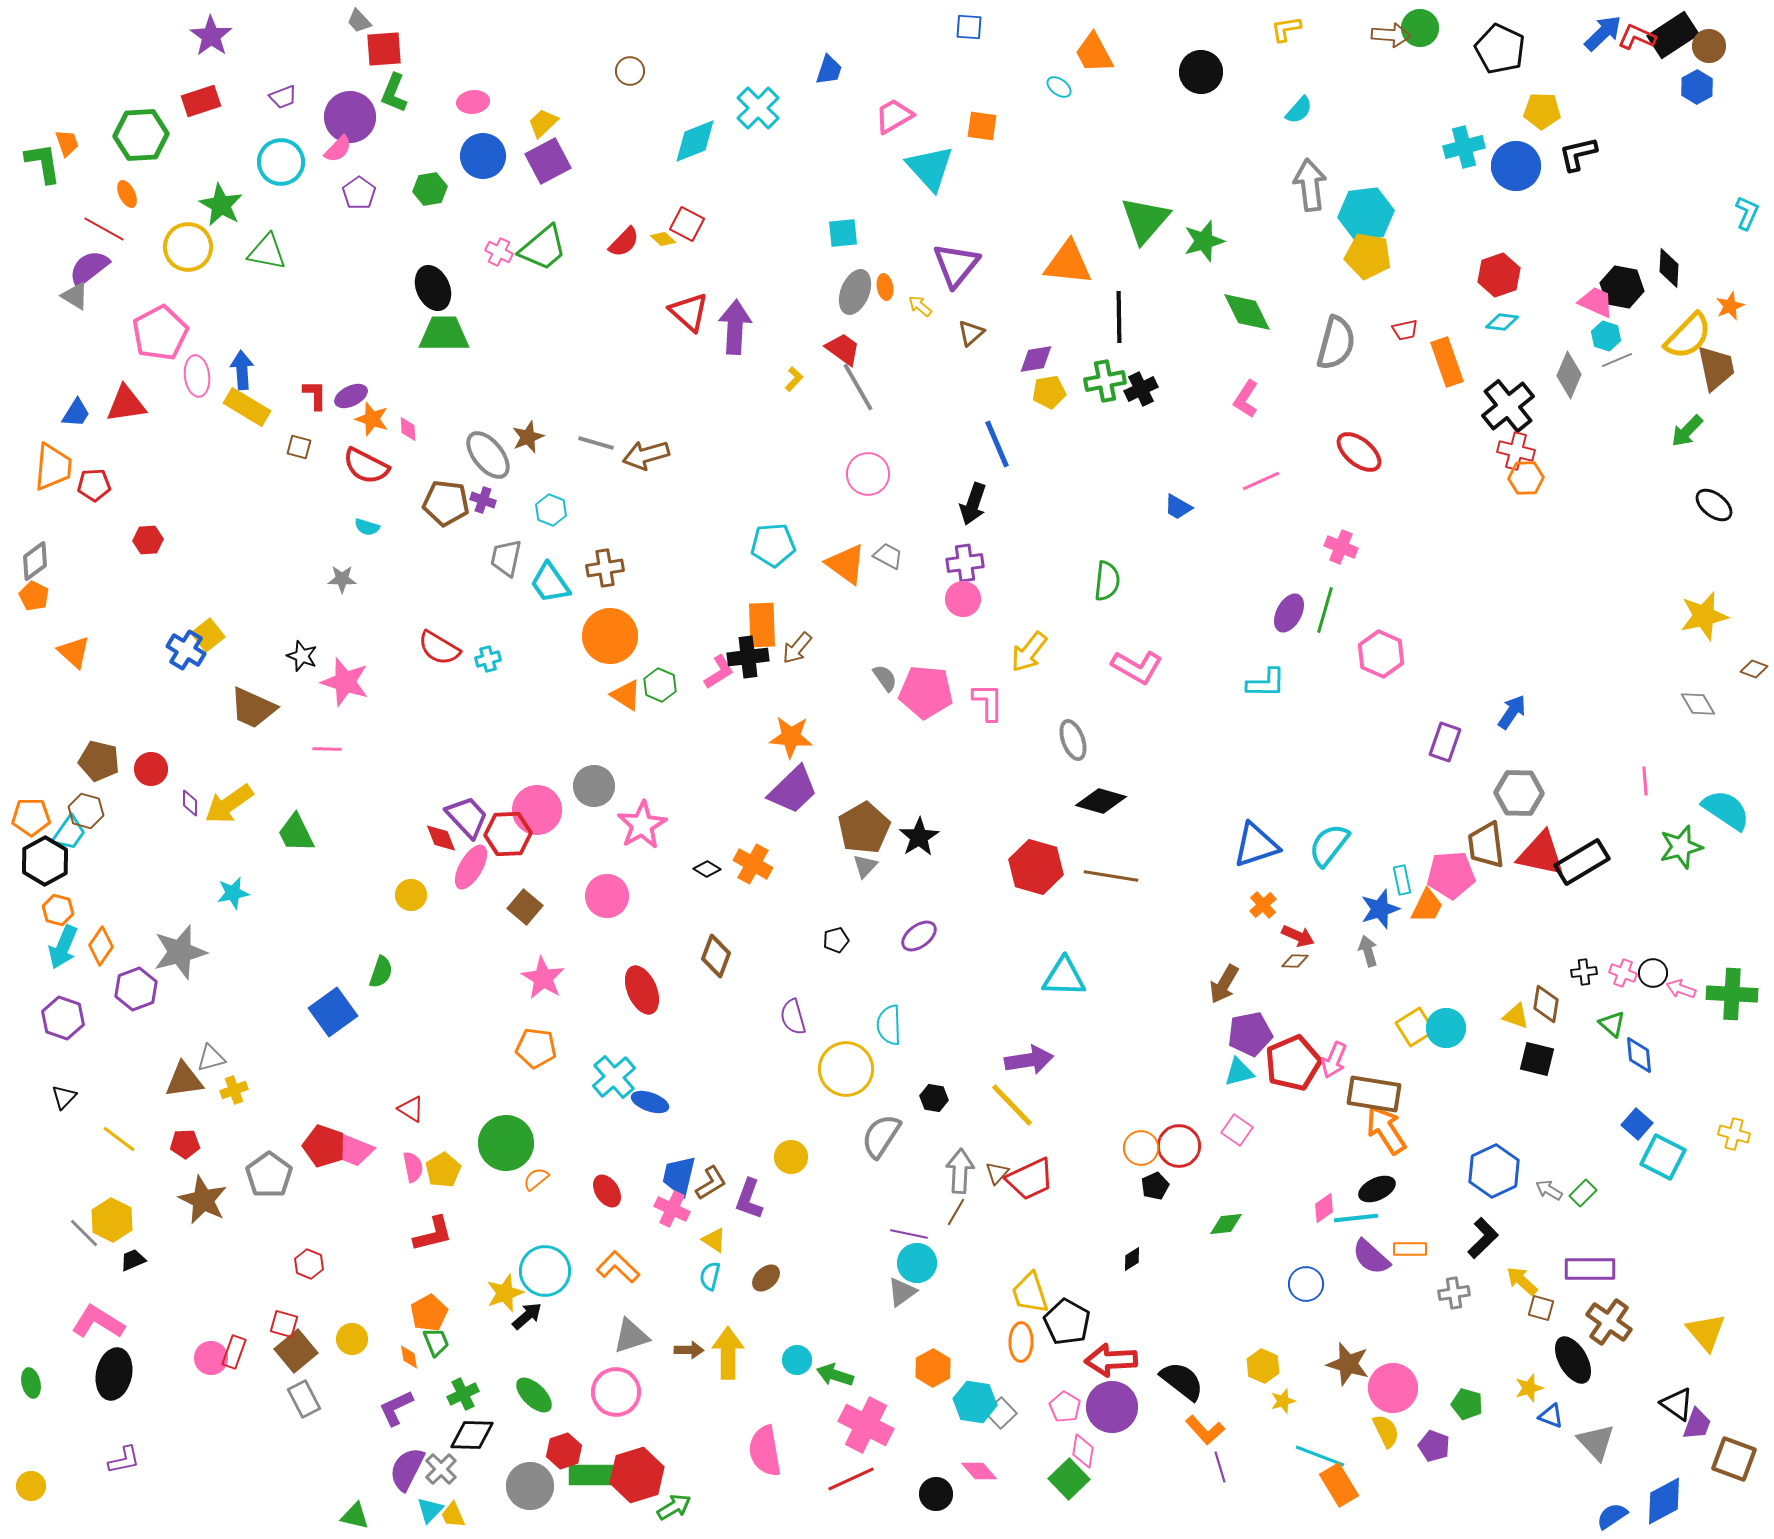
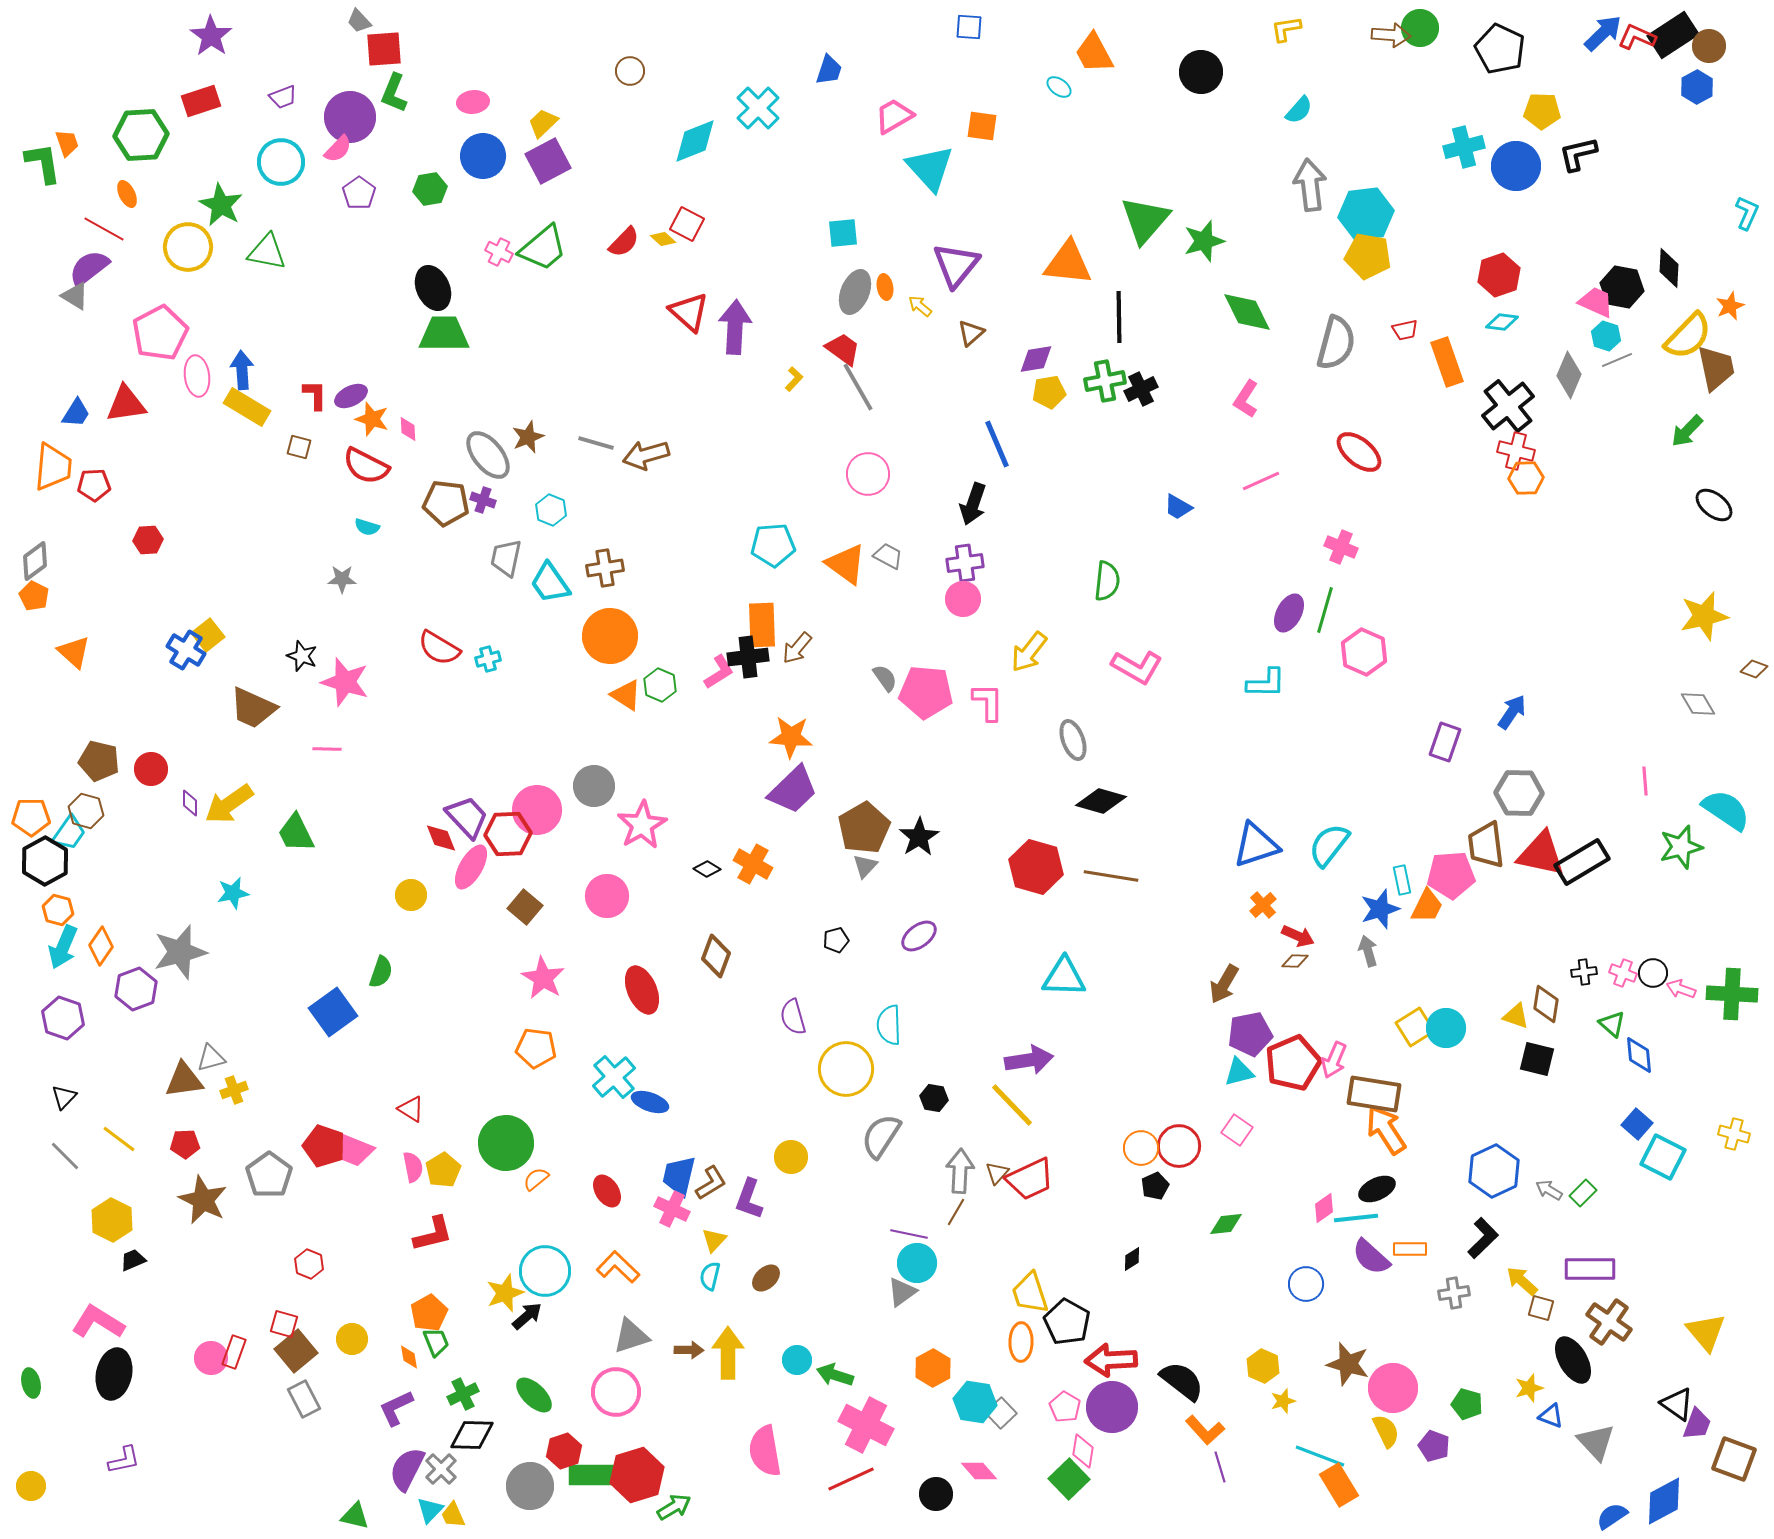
pink hexagon at (1381, 654): moved 17 px left, 2 px up
gray line at (84, 1233): moved 19 px left, 77 px up
yellow triangle at (714, 1240): rotated 40 degrees clockwise
